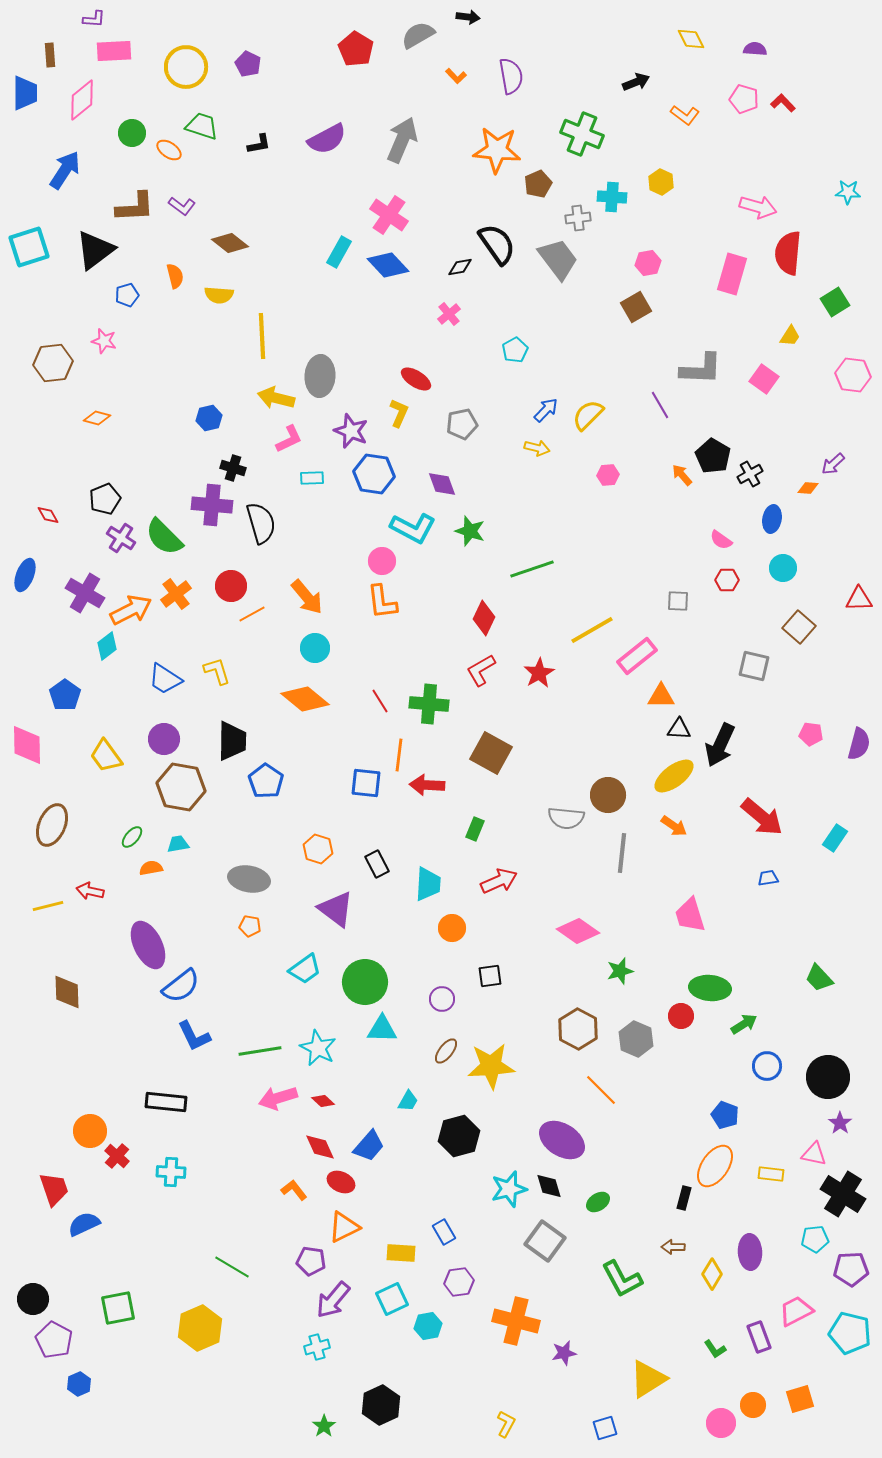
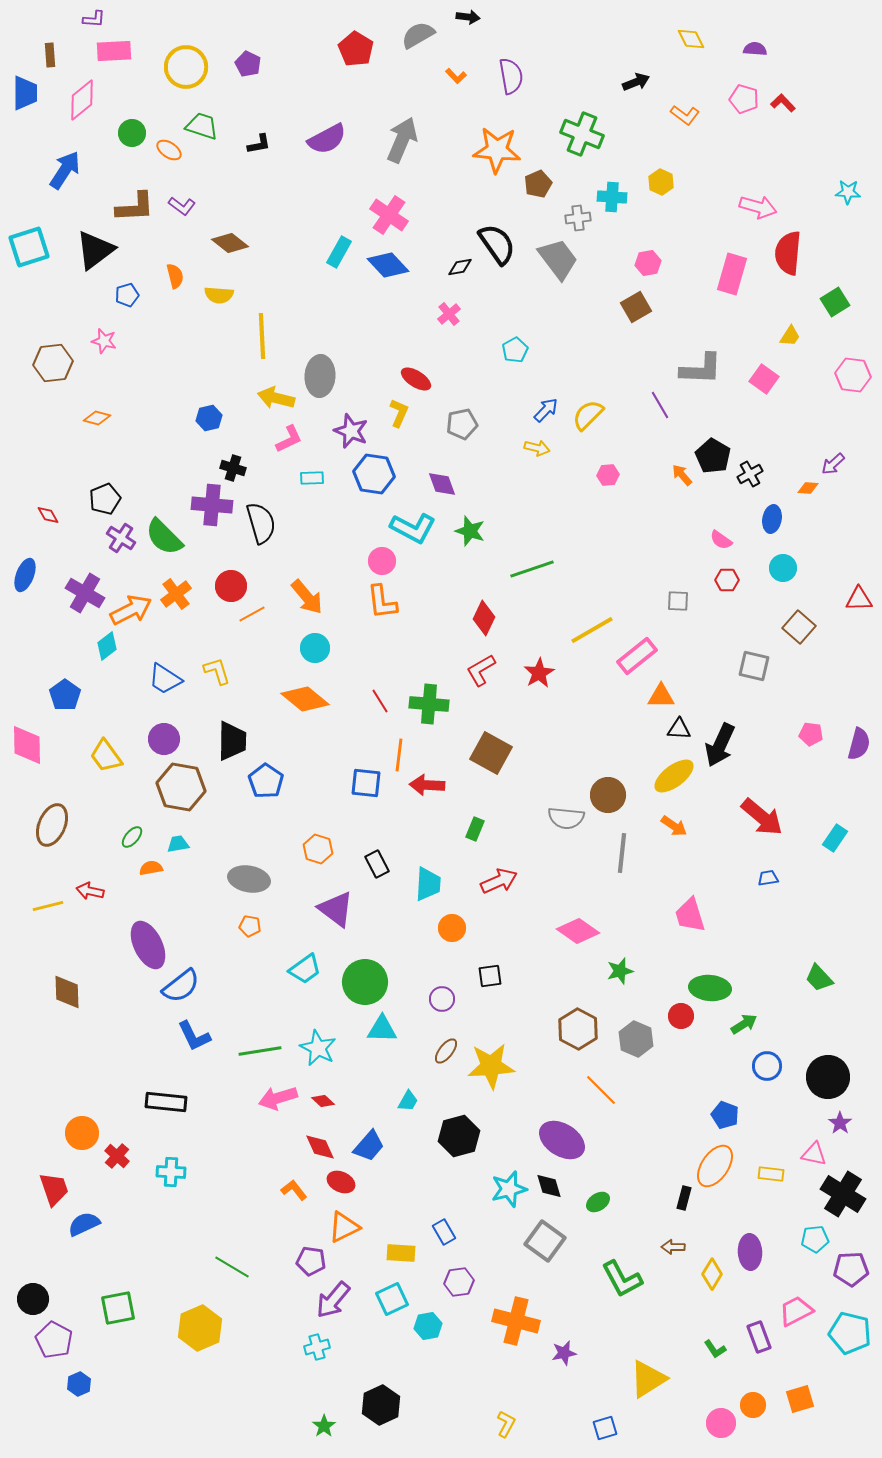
orange circle at (90, 1131): moved 8 px left, 2 px down
